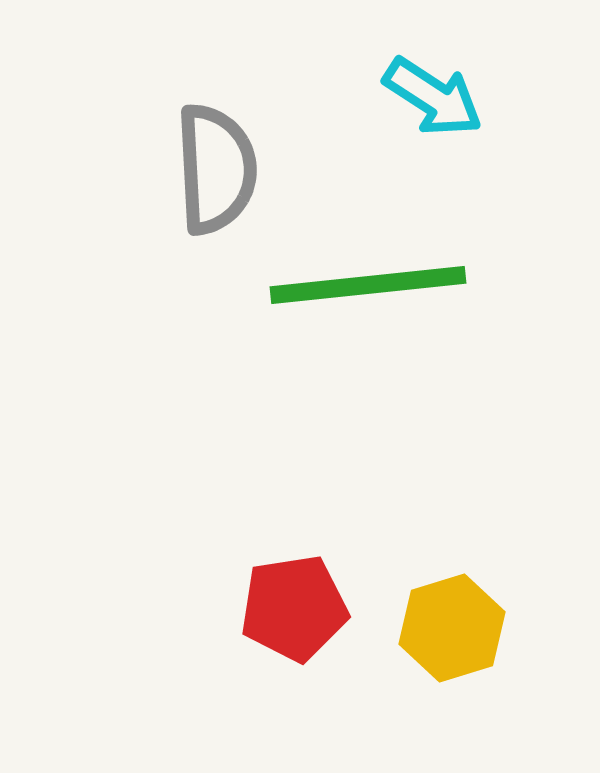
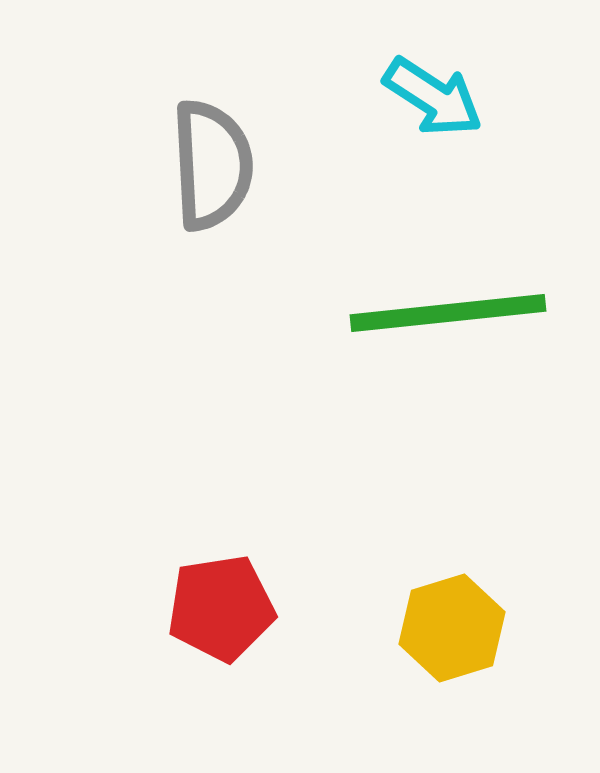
gray semicircle: moved 4 px left, 4 px up
green line: moved 80 px right, 28 px down
red pentagon: moved 73 px left
